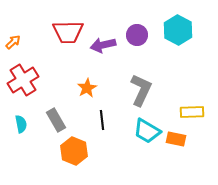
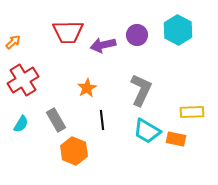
cyan semicircle: rotated 42 degrees clockwise
